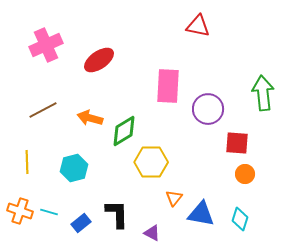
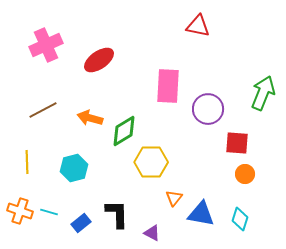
green arrow: rotated 28 degrees clockwise
